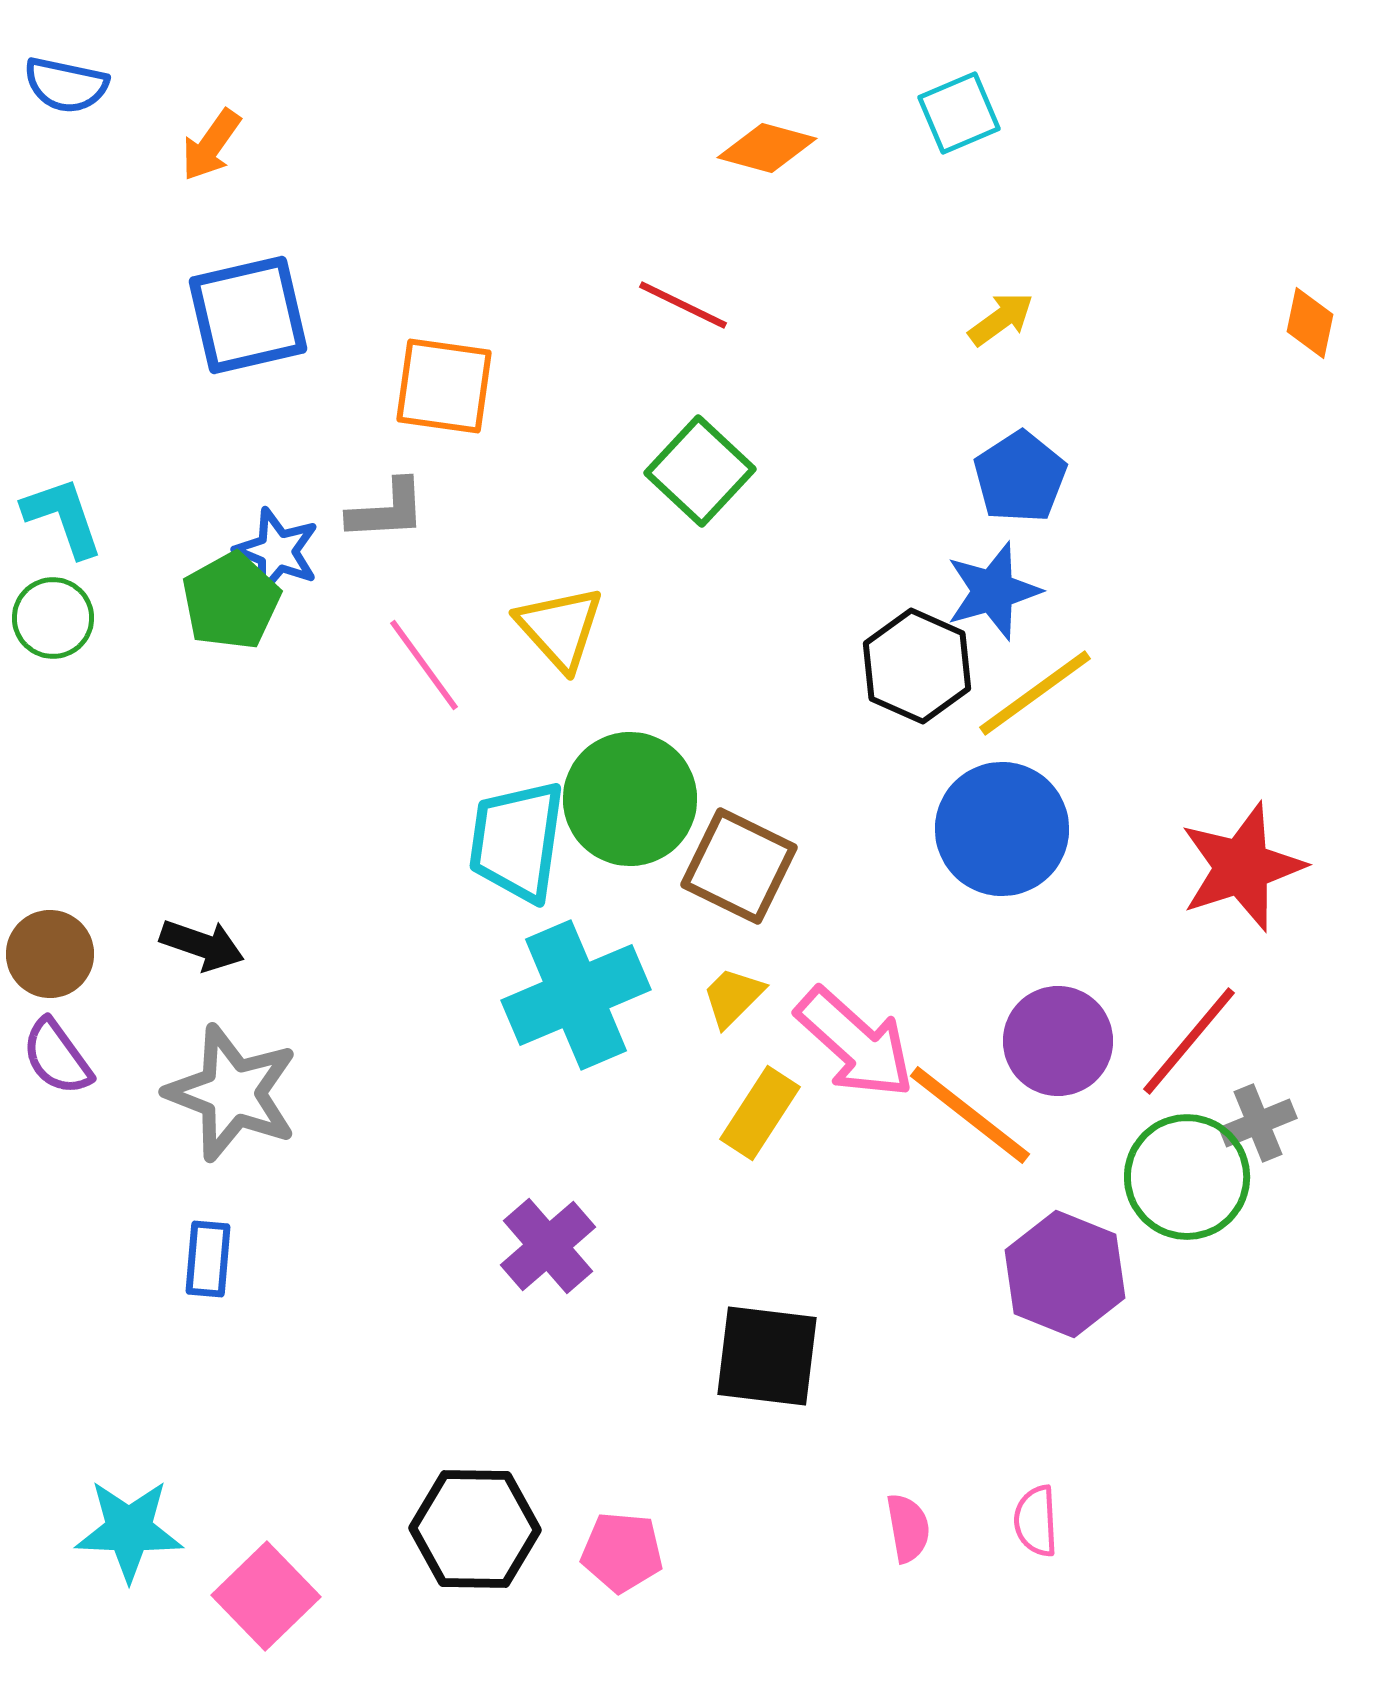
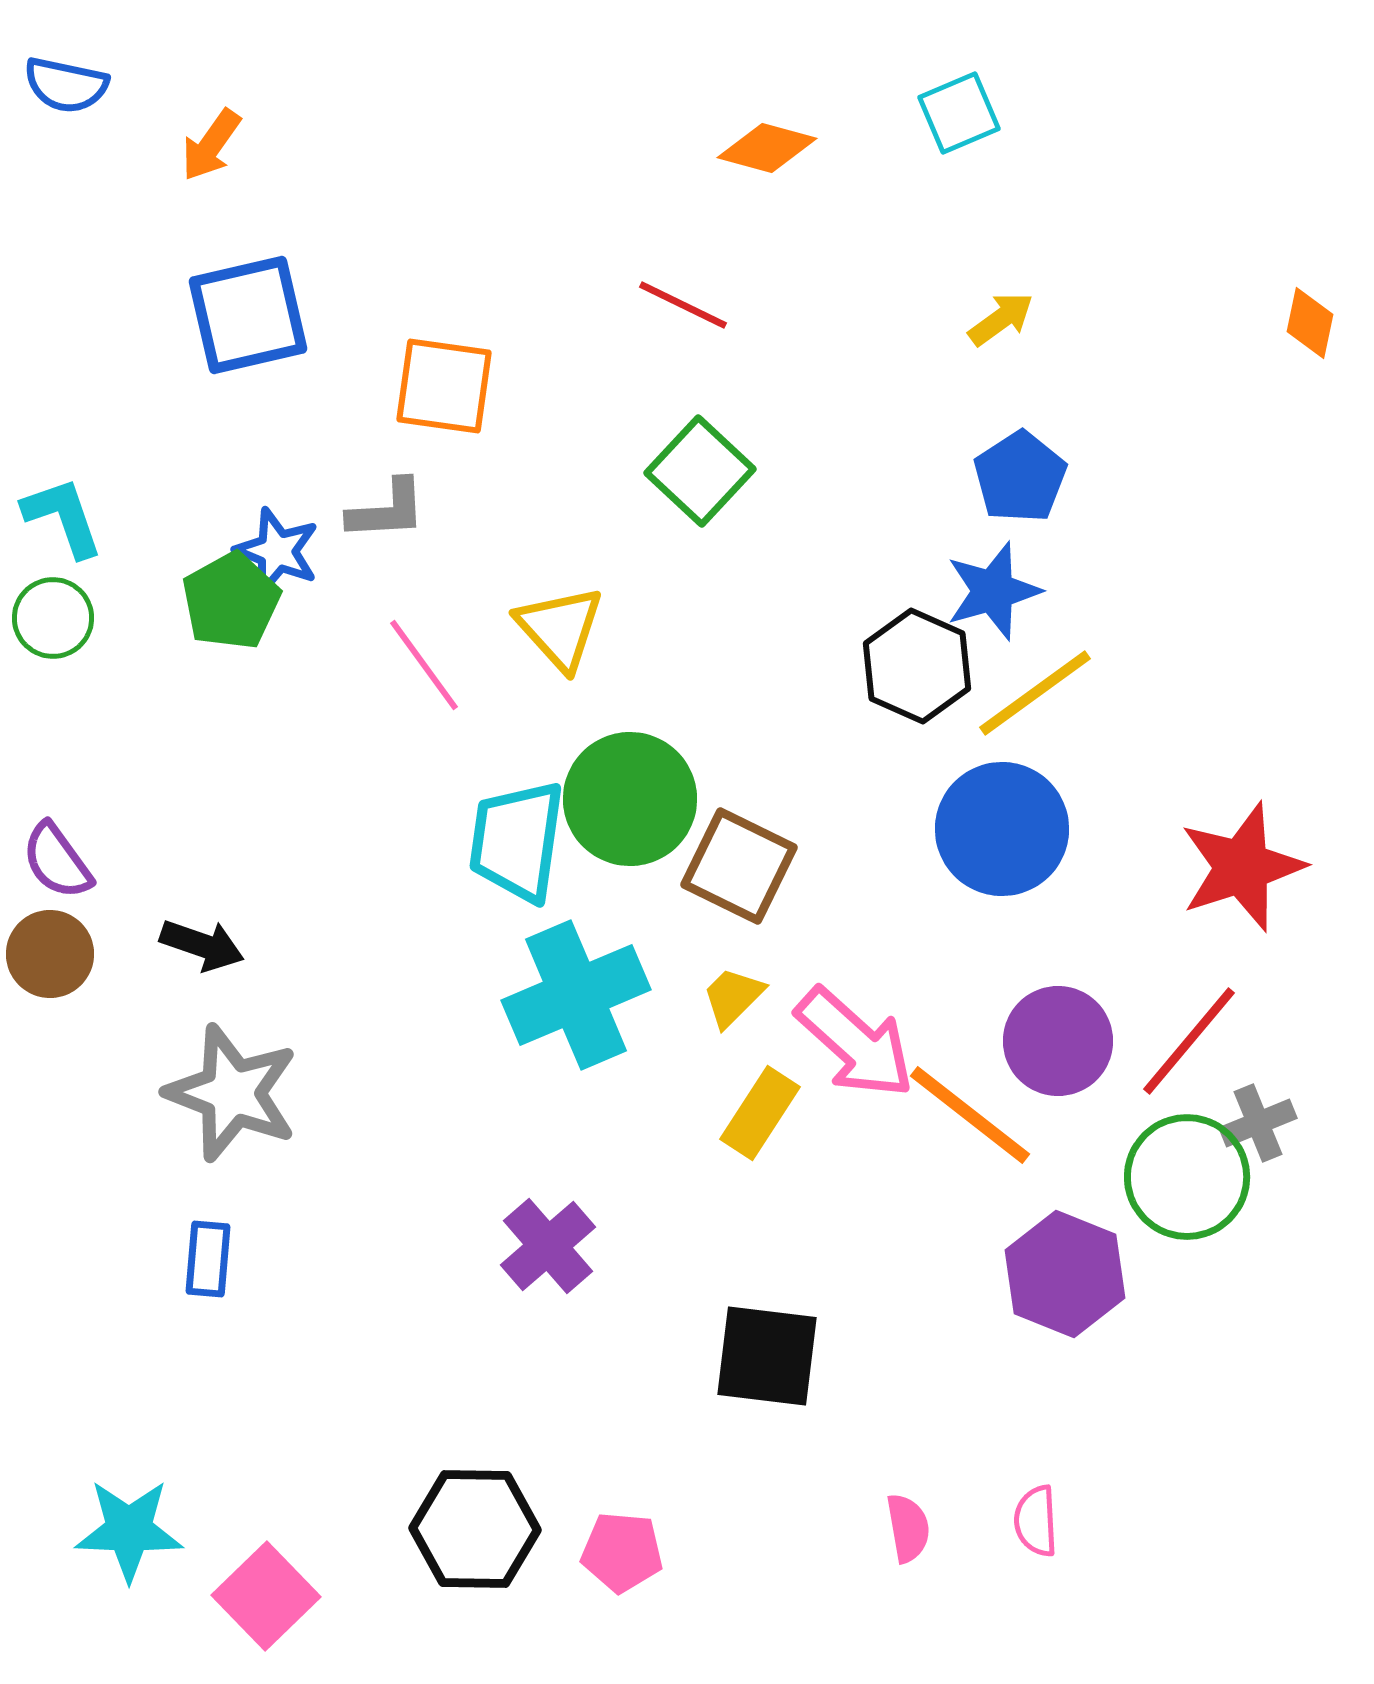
purple semicircle at (57, 1057): moved 196 px up
